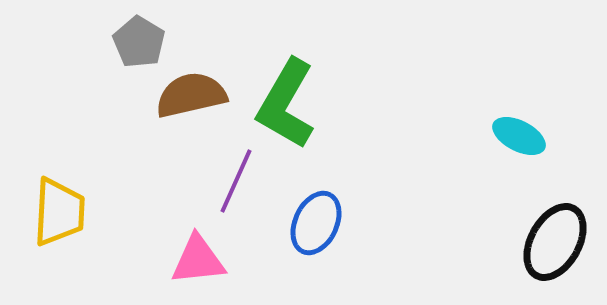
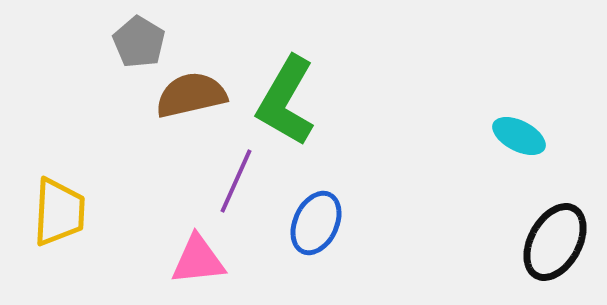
green L-shape: moved 3 px up
